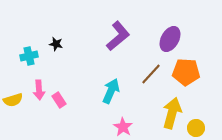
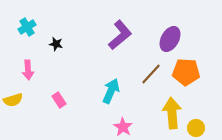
purple L-shape: moved 2 px right, 1 px up
cyan cross: moved 2 px left, 29 px up; rotated 18 degrees counterclockwise
pink arrow: moved 11 px left, 20 px up
yellow arrow: rotated 20 degrees counterclockwise
